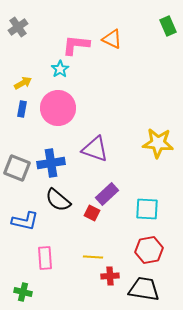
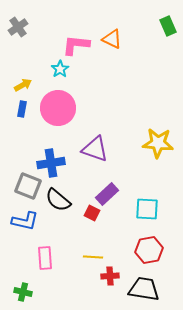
yellow arrow: moved 2 px down
gray square: moved 11 px right, 18 px down
